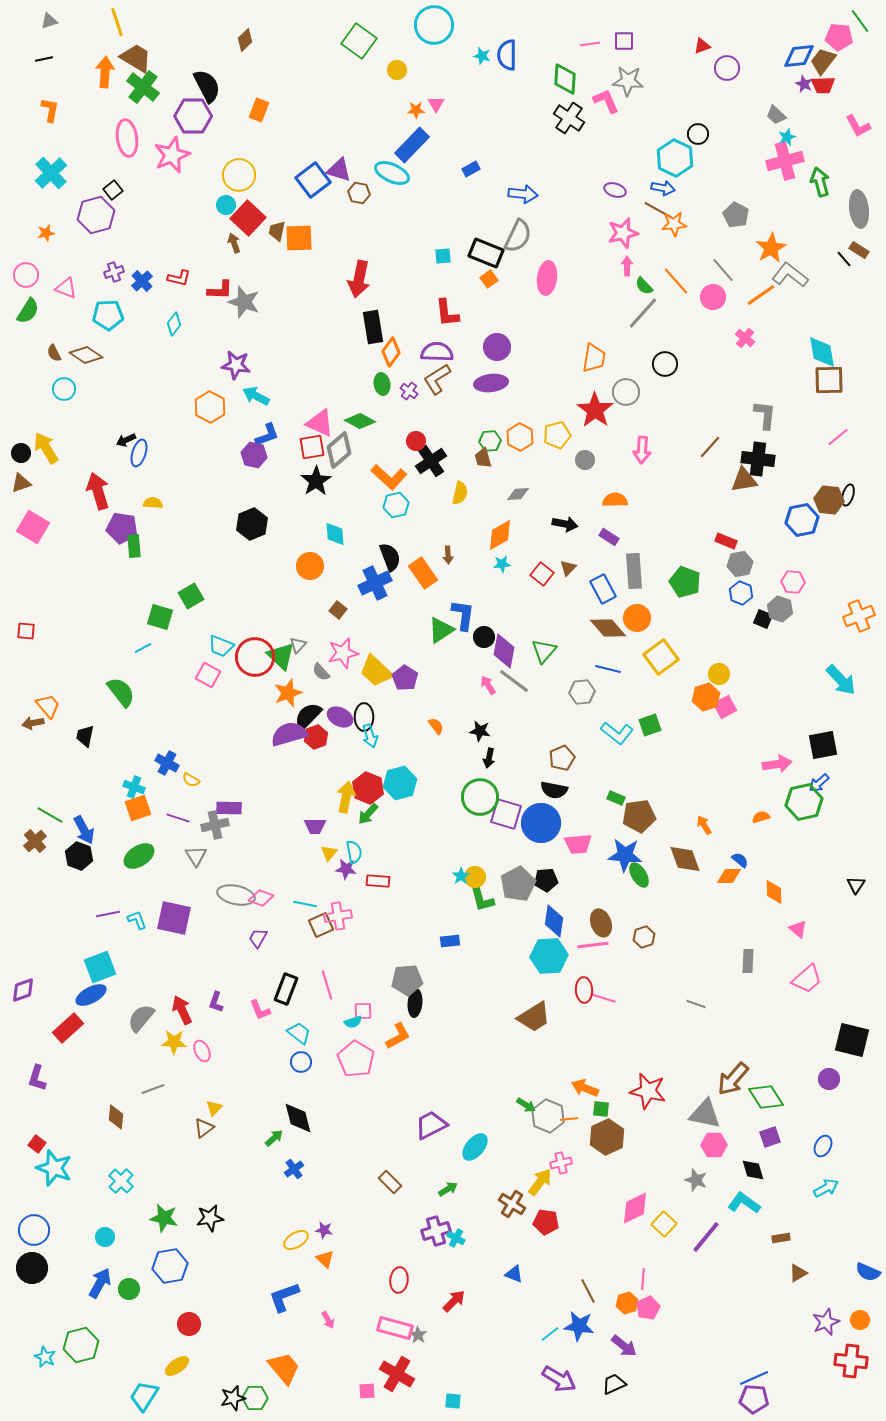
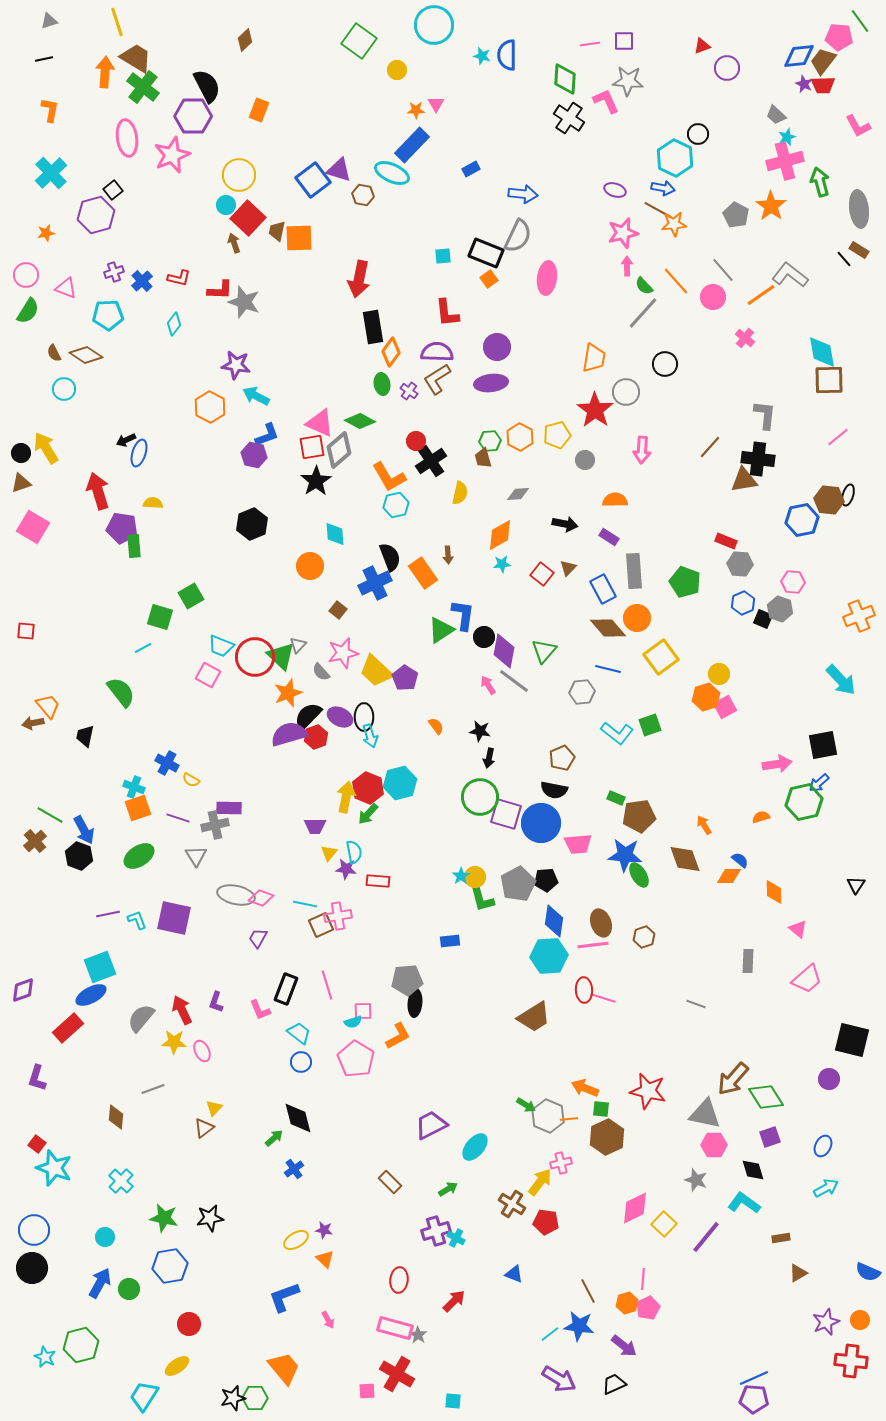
brown hexagon at (359, 193): moved 4 px right, 2 px down
orange star at (771, 248): moved 42 px up; rotated 8 degrees counterclockwise
orange L-shape at (389, 477): rotated 18 degrees clockwise
gray hexagon at (740, 564): rotated 15 degrees clockwise
blue hexagon at (741, 593): moved 2 px right, 10 px down; rotated 15 degrees clockwise
